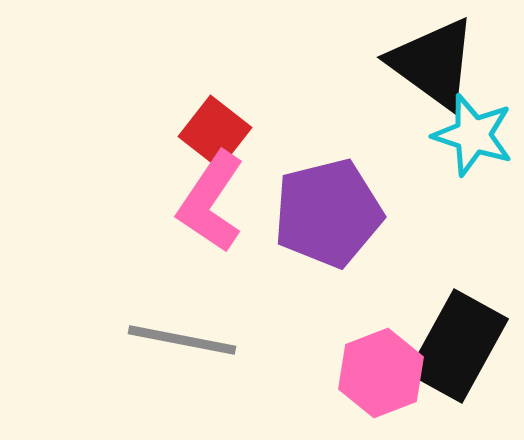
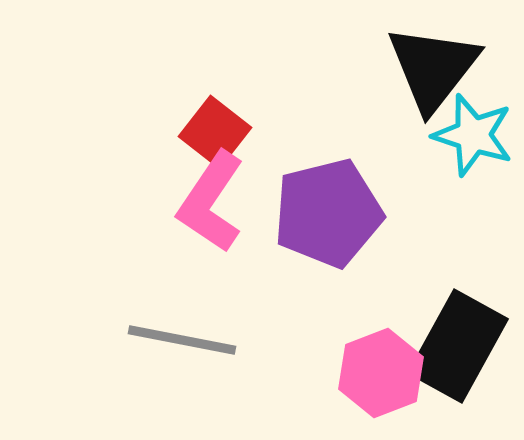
black triangle: moved 5 px down; rotated 32 degrees clockwise
